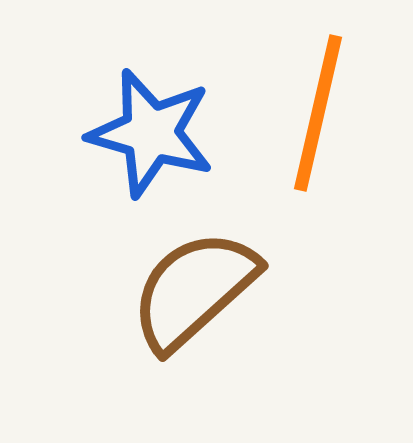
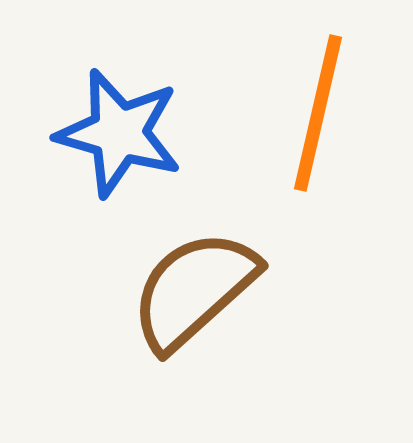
blue star: moved 32 px left
